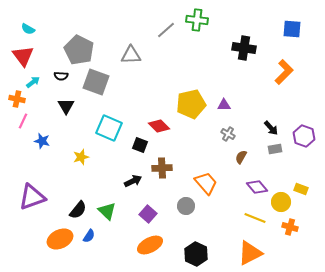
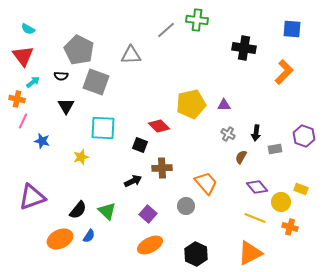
cyan square at (109, 128): moved 6 px left; rotated 20 degrees counterclockwise
black arrow at (271, 128): moved 15 px left, 5 px down; rotated 49 degrees clockwise
